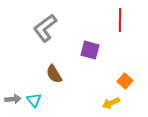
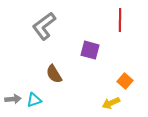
gray L-shape: moved 1 px left, 2 px up
cyan triangle: rotated 49 degrees clockwise
